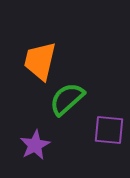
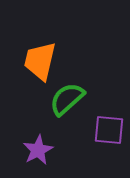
purple star: moved 3 px right, 5 px down
